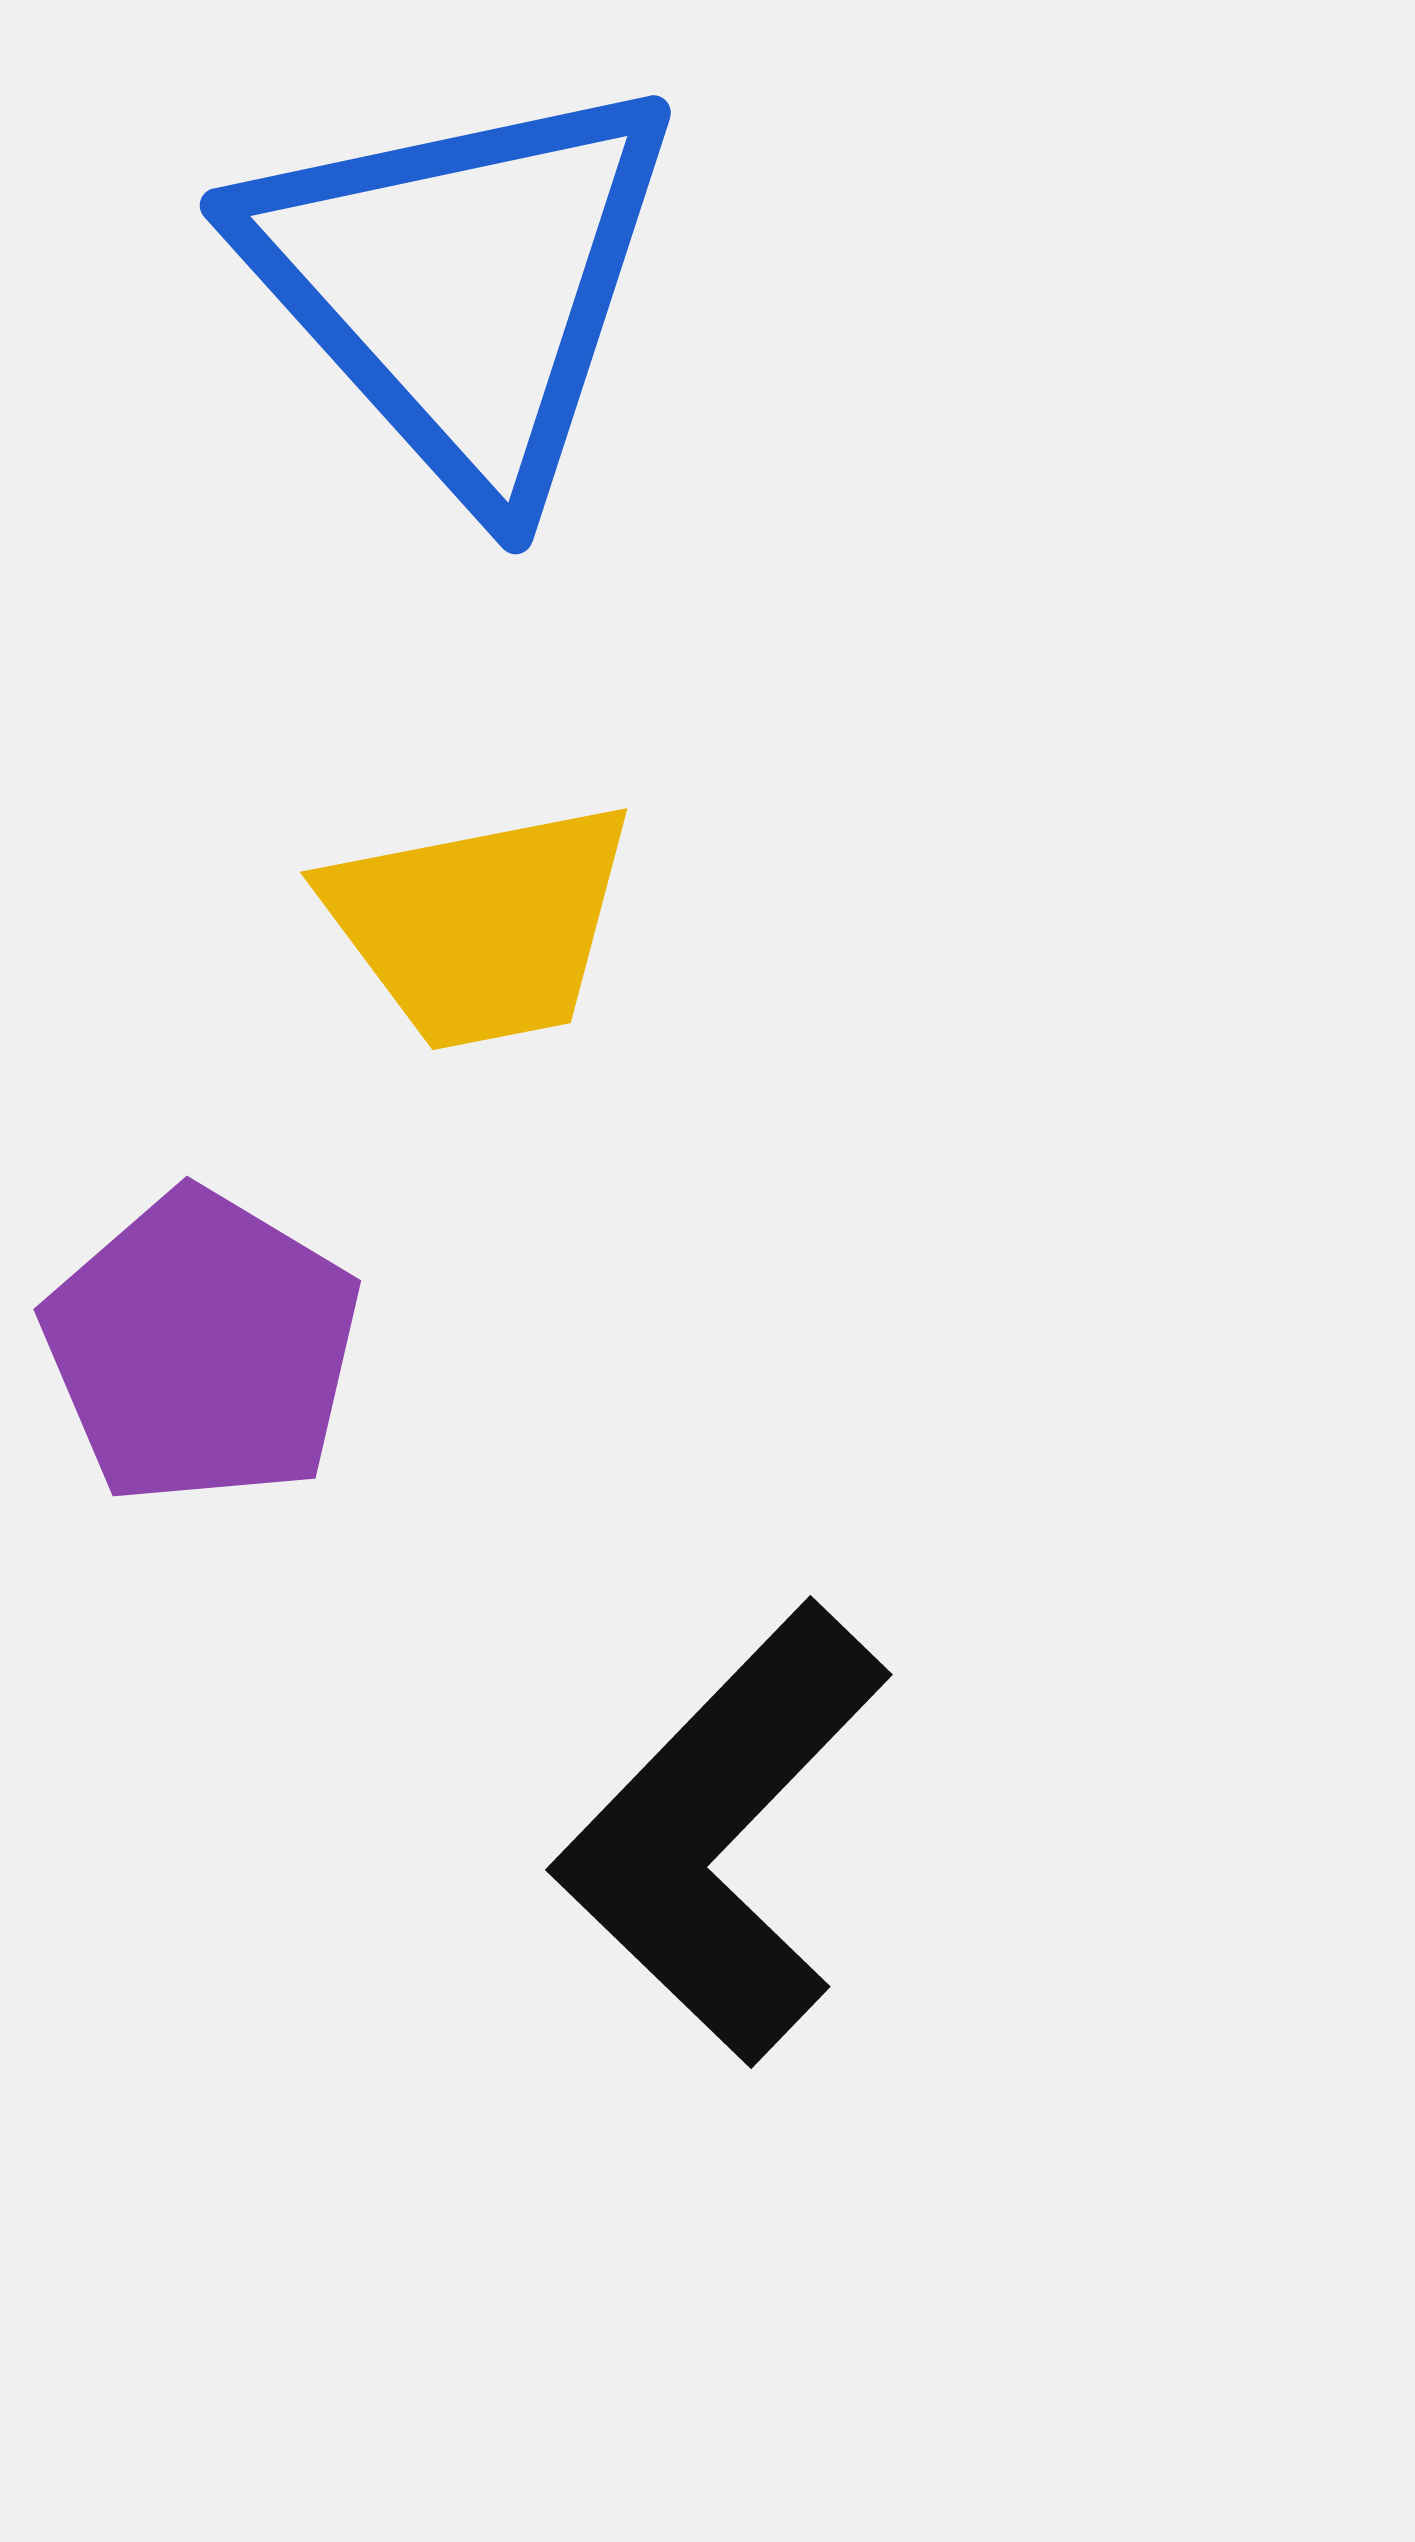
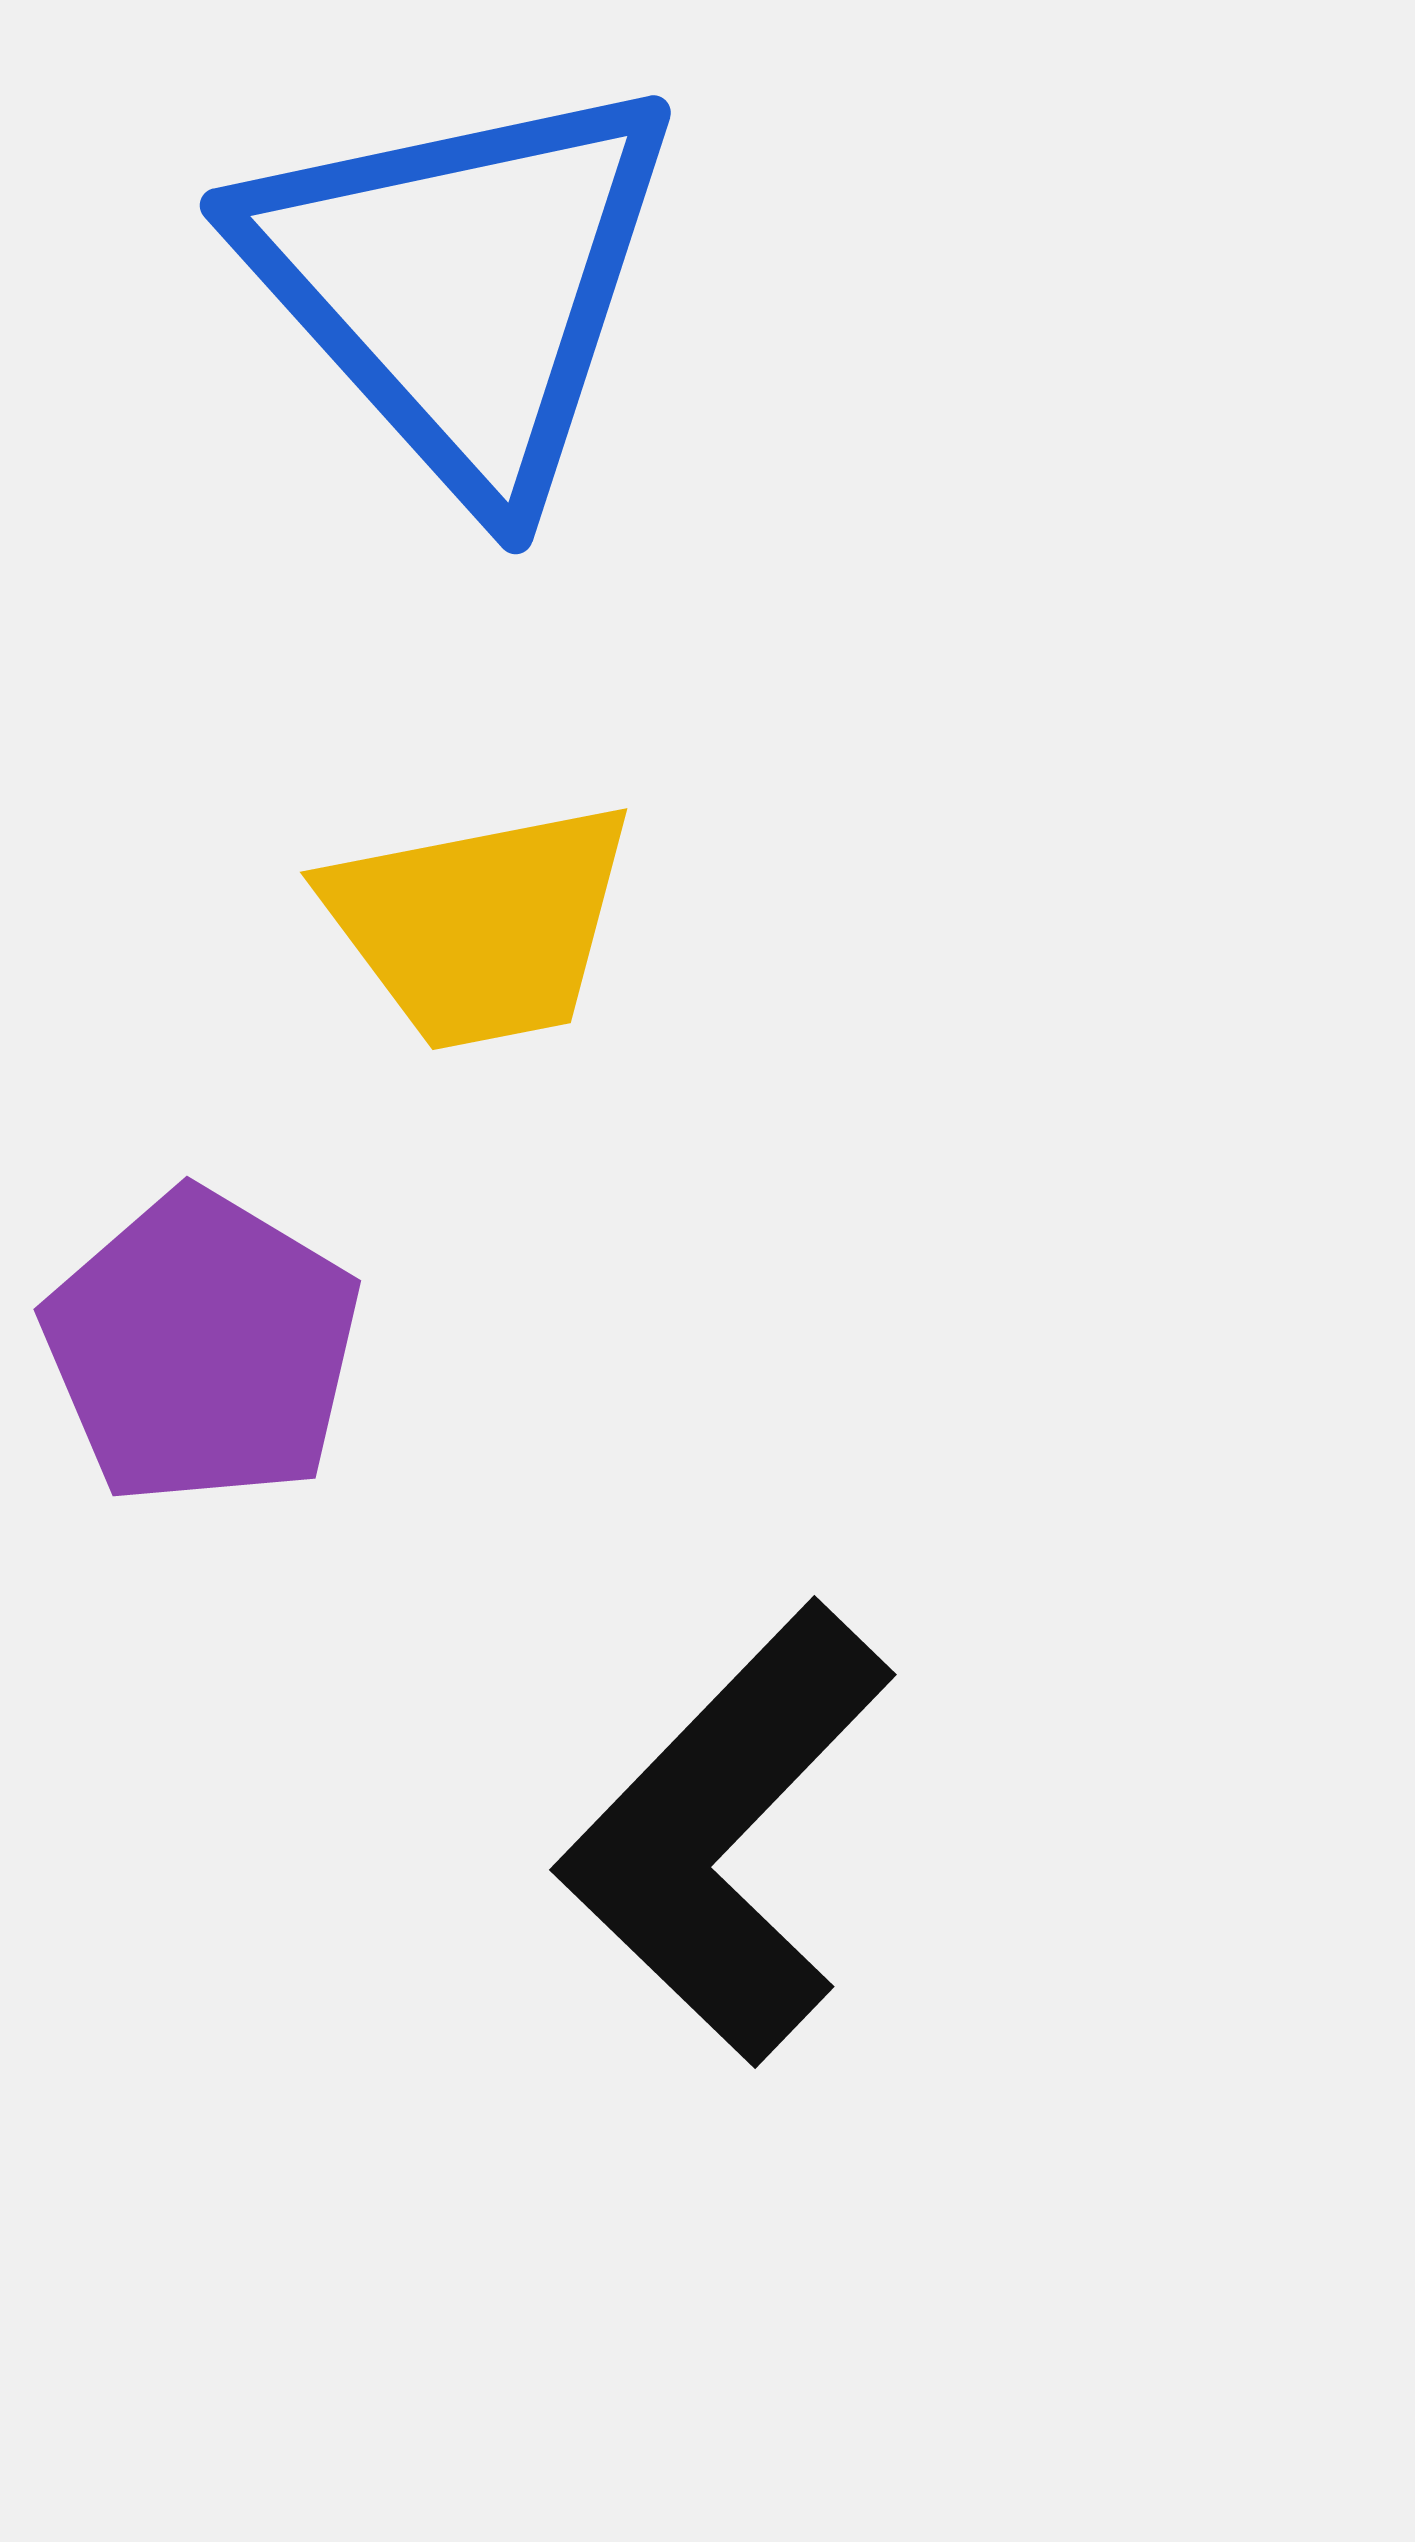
black L-shape: moved 4 px right
